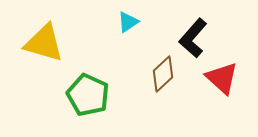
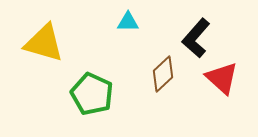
cyan triangle: rotated 35 degrees clockwise
black L-shape: moved 3 px right
green pentagon: moved 4 px right, 1 px up
